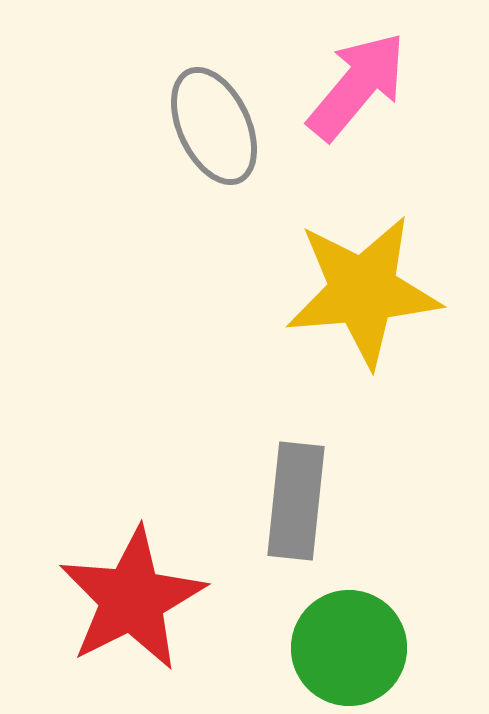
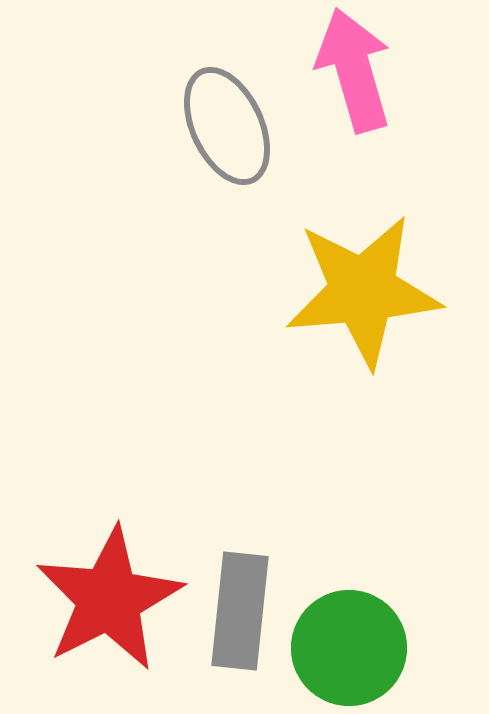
pink arrow: moved 3 px left, 16 px up; rotated 56 degrees counterclockwise
gray ellipse: moved 13 px right
gray rectangle: moved 56 px left, 110 px down
red star: moved 23 px left
